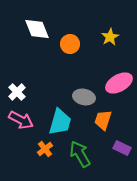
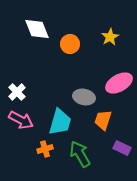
orange cross: rotated 21 degrees clockwise
